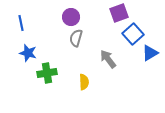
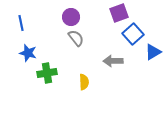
gray semicircle: rotated 126 degrees clockwise
blue triangle: moved 3 px right, 1 px up
gray arrow: moved 5 px right, 2 px down; rotated 54 degrees counterclockwise
